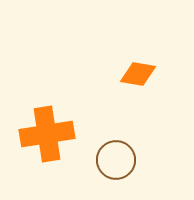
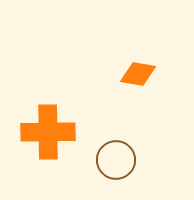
orange cross: moved 1 px right, 2 px up; rotated 8 degrees clockwise
